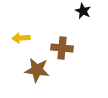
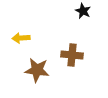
brown cross: moved 10 px right, 7 px down
